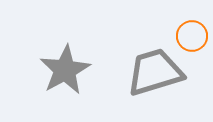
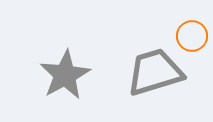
gray star: moved 5 px down
